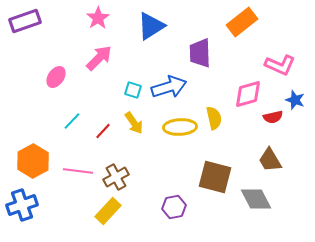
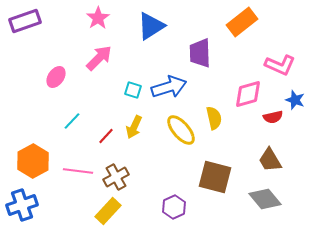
yellow arrow: moved 4 px down; rotated 60 degrees clockwise
yellow ellipse: moved 1 px right, 3 px down; rotated 52 degrees clockwise
red line: moved 3 px right, 5 px down
gray diamond: moved 9 px right; rotated 12 degrees counterclockwise
purple hexagon: rotated 15 degrees counterclockwise
